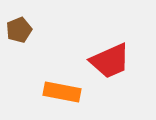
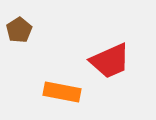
brown pentagon: rotated 10 degrees counterclockwise
